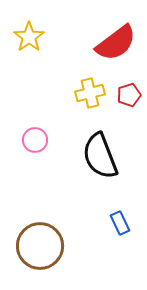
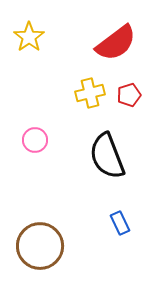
black semicircle: moved 7 px right
